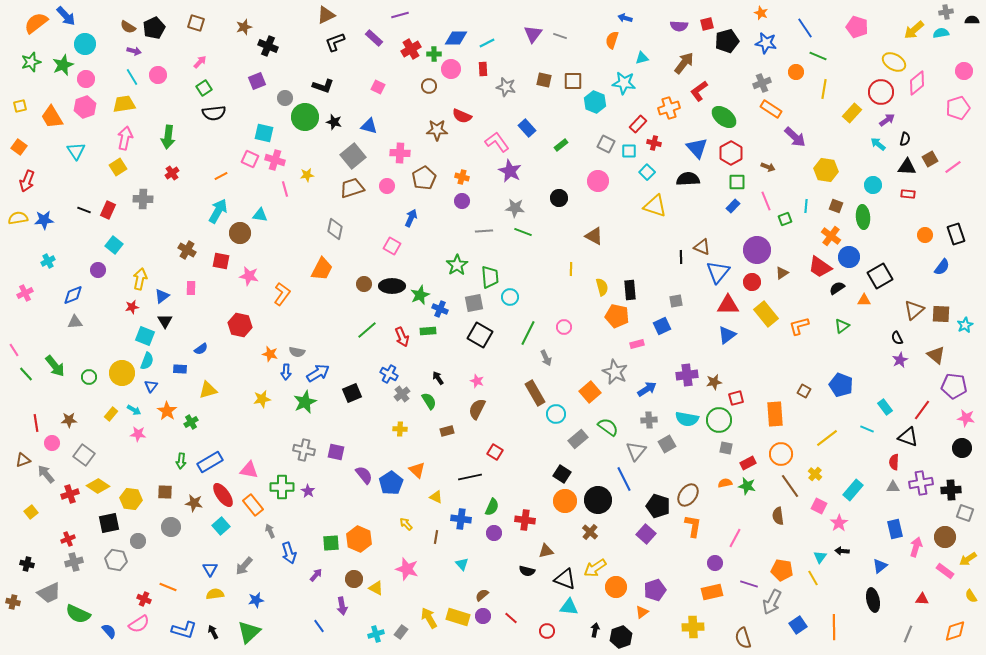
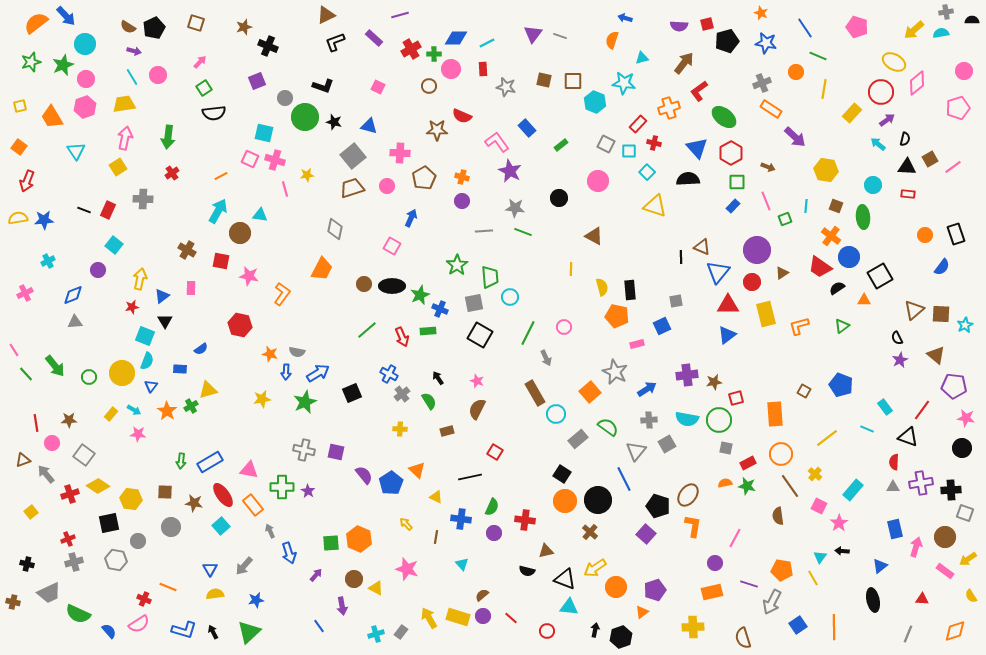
yellow rectangle at (766, 314): rotated 25 degrees clockwise
green cross at (191, 422): moved 16 px up
